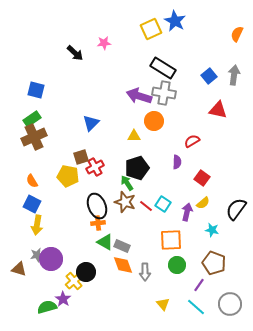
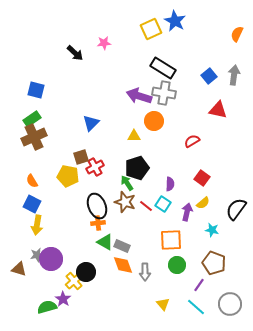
purple semicircle at (177, 162): moved 7 px left, 22 px down
